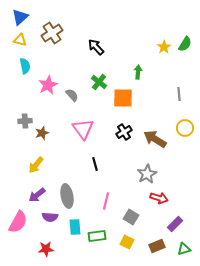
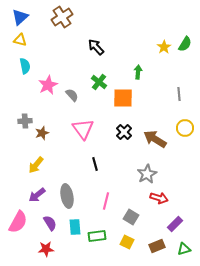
brown cross: moved 10 px right, 16 px up
black cross: rotated 14 degrees counterclockwise
purple semicircle: moved 6 px down; rotated 126 degrees counterclockwise
